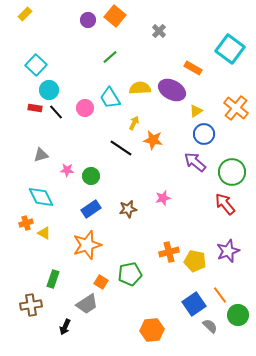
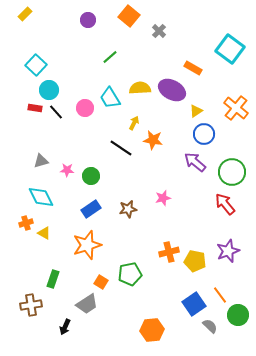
orange square at (115, 16): moved 14 px right
gray triangle at (41, 155): moved 6 px down
